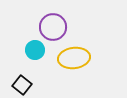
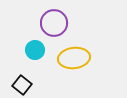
purple circle: moved 1 px right, 4 px up
